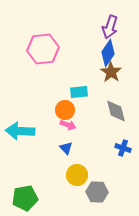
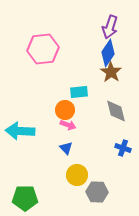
green pentagon: rotated 10 degrees clockwise
